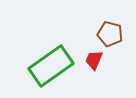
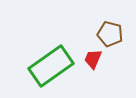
red trapezoid: moved 1 px left, 1 px up
